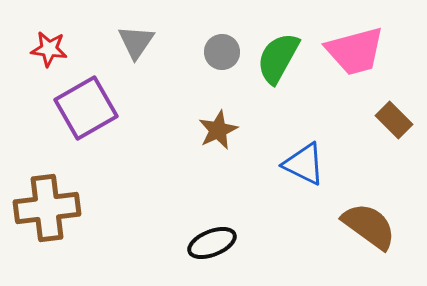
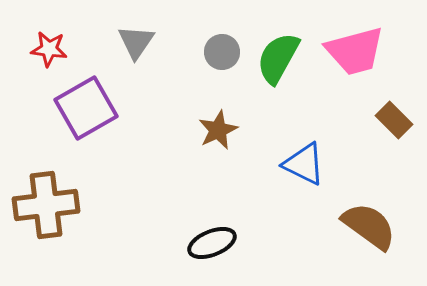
brown cross: moved 1 px left, 3 px up
